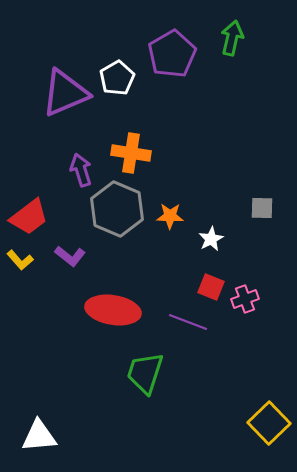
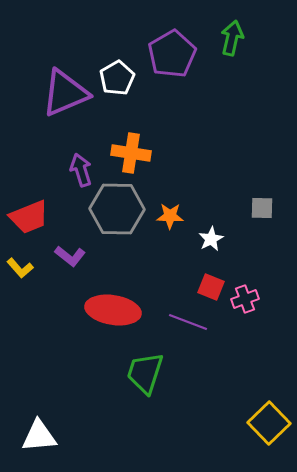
gray hexagon: rotated 22 degrees counterclockwise
red trapezoid: rotated 15 degrees clockwise
yellow L-shape: moved 8 px down
